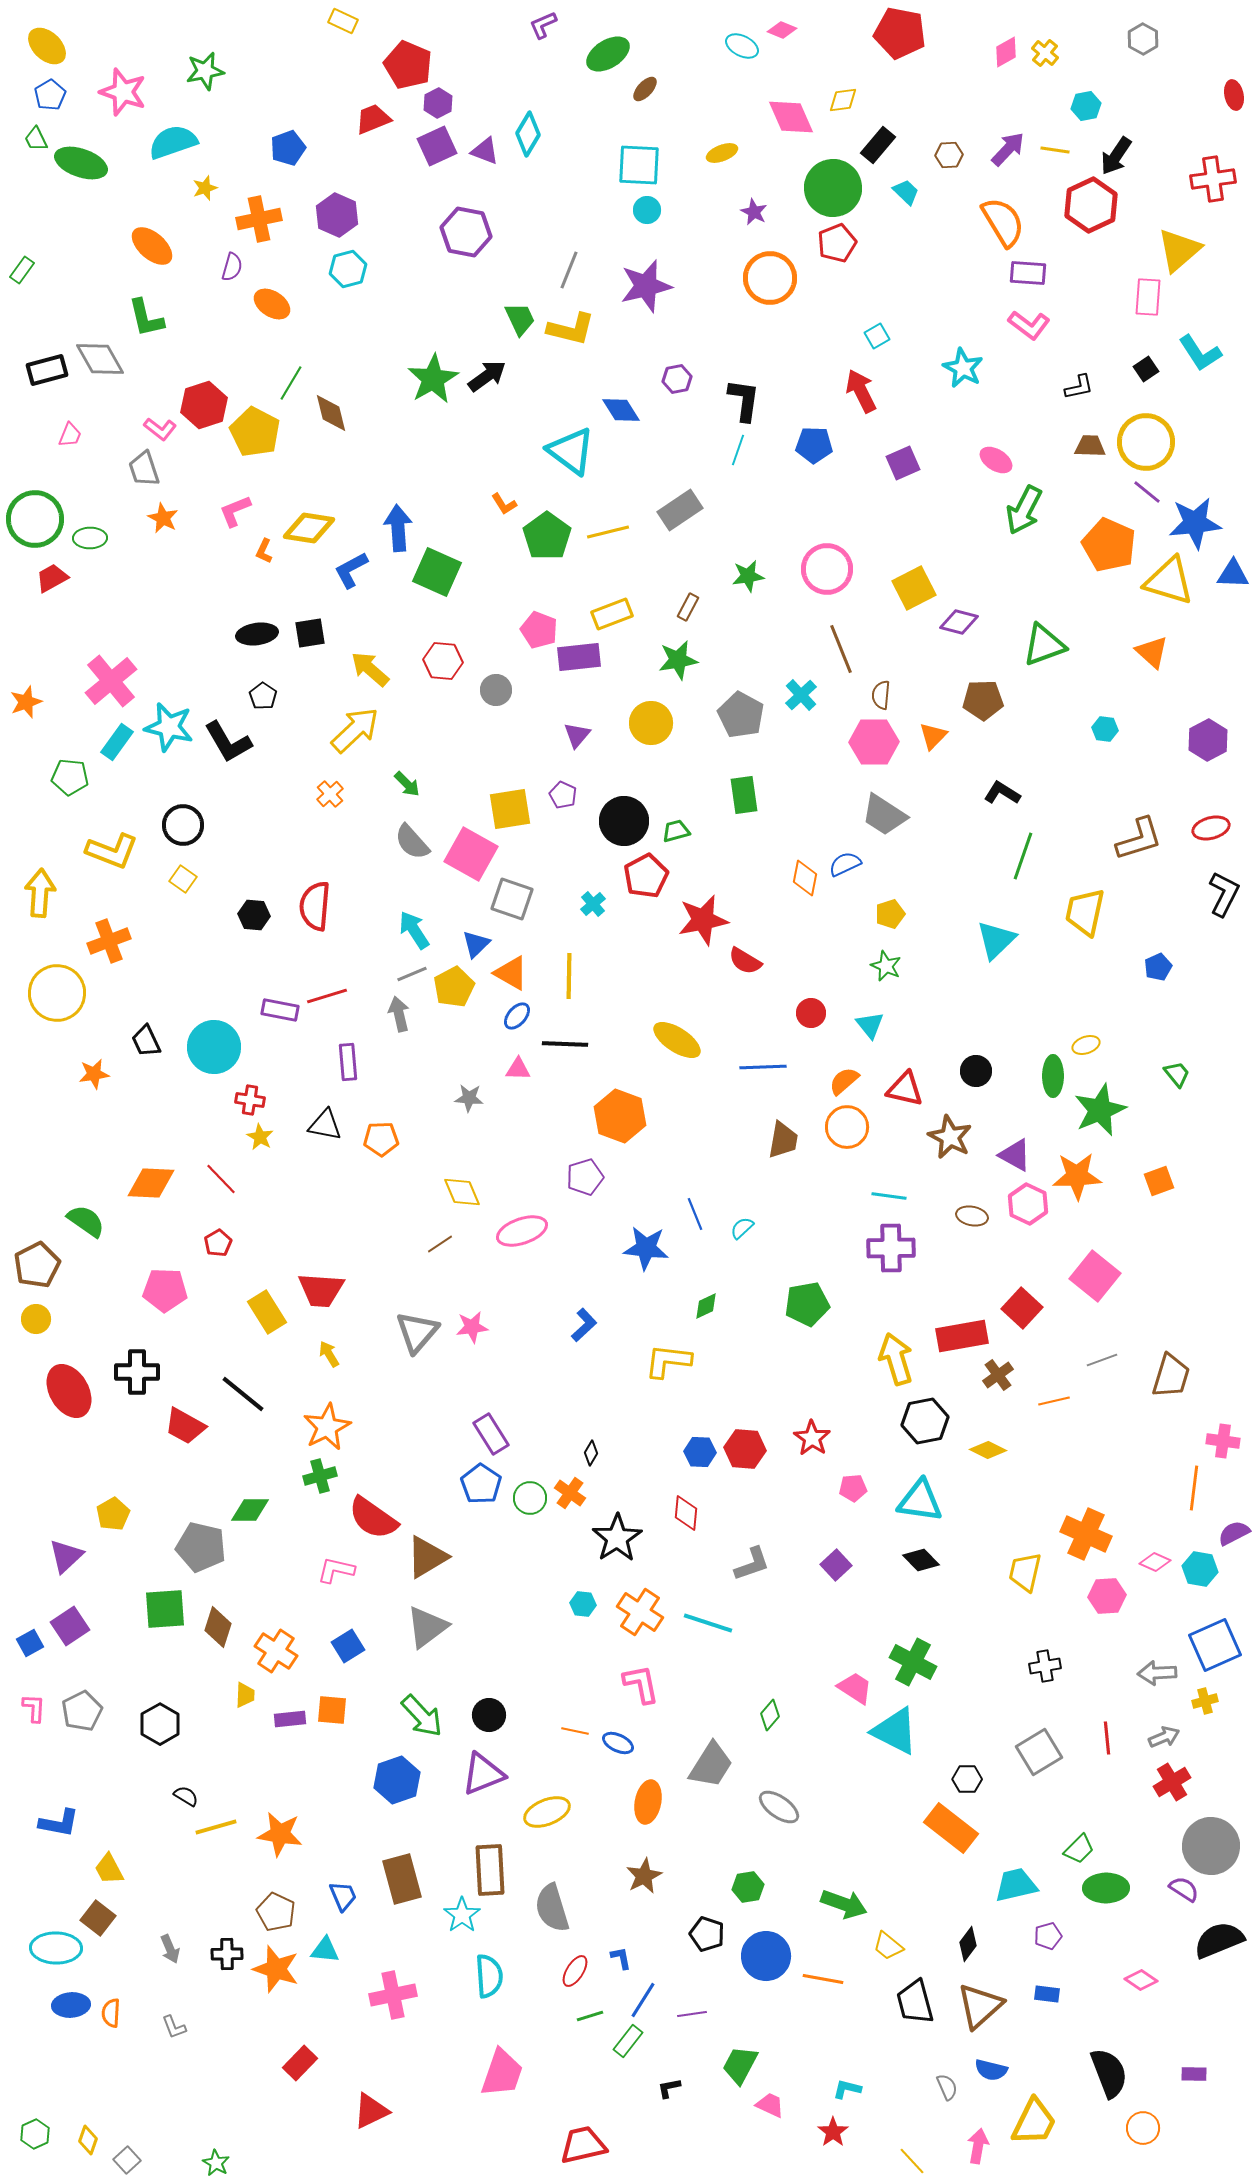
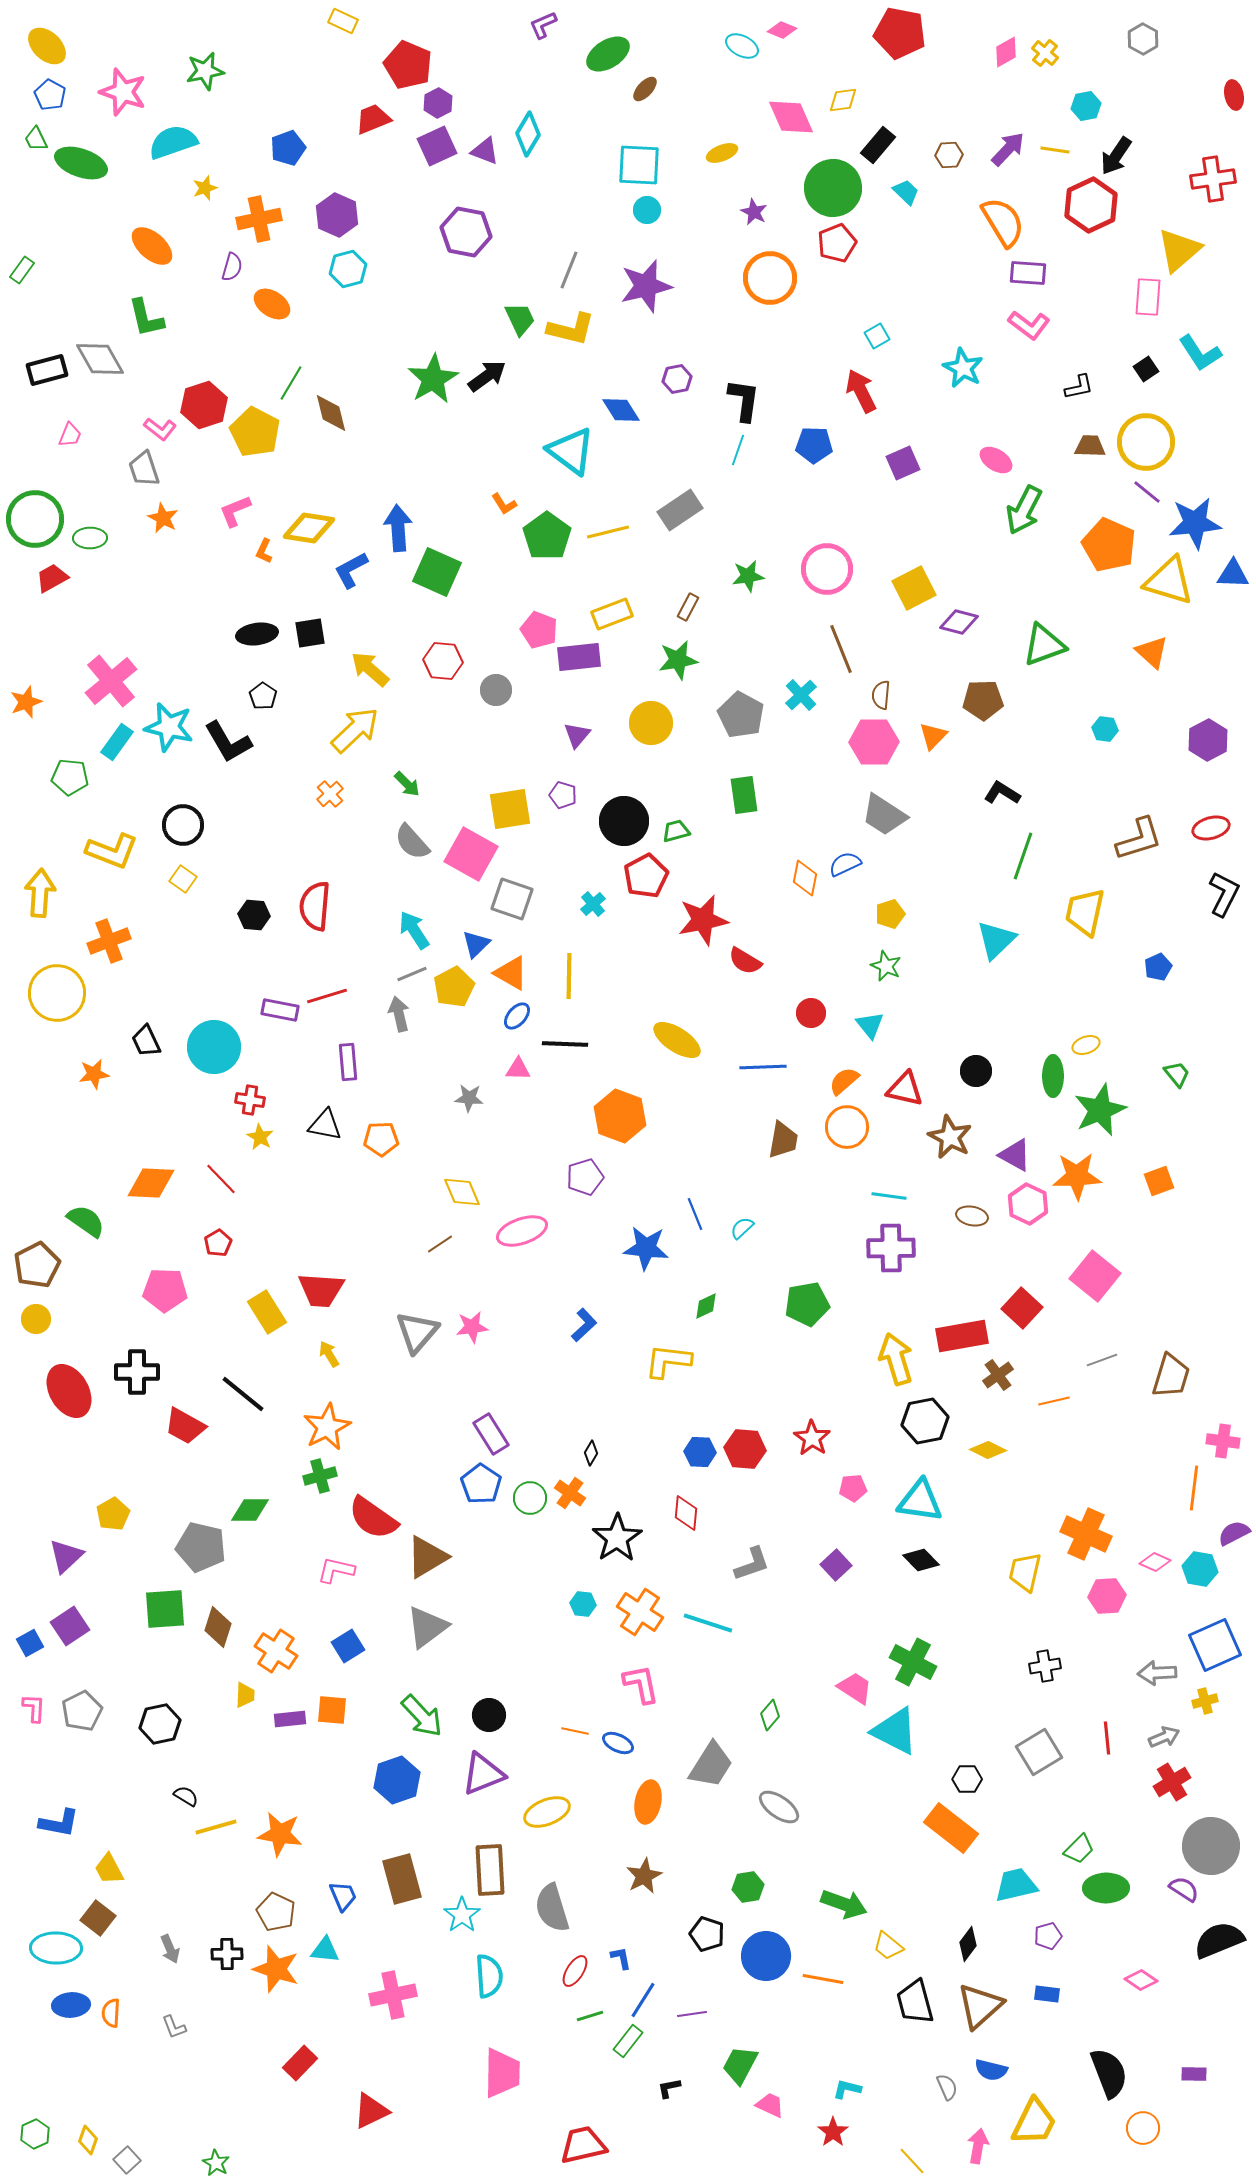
blue pentagon at (50, 95): rotated 12 degrees counterclockwise
purple pentagon at (563, 795): rotated 8 degrees counterclockwise
black hexagon at (160, 1724): rotated 18 degrees clockwise
pink trapezoid at (502, 2073): rotated 18 degrees counterclockwise
